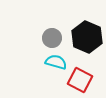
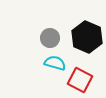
gray circle: moved 2 px left
cyan semicircle: moved 1 px left, 1 px down
